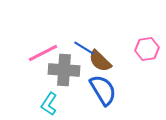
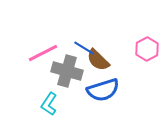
pink hexagon: rotated 20 degrees counterclockwise
brown semicircle: moved 2 px left, 1 px up
gray cross: moved 3 px right, 1 px down; rotated 12 degrees clockwise
blue semicircle: rotated 104 degrees clockwise
